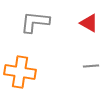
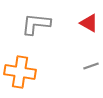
gray L-shape: moved 1 px right, 2 px down
gray line: rotated 14 degrees counterclockwise
